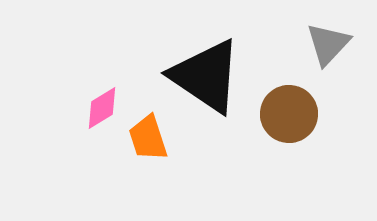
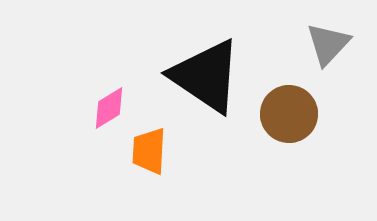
pink diamond: moved 7 px right
orange trapezoid: moved 1 px right, 13 px down; rotated 21 degrees clockwise
